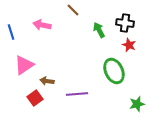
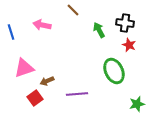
pink triangle: moved 3 px down; rotated 15 degrees clockwise
brown arrow: rotated 32 degrees counterclockwise
